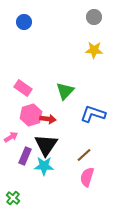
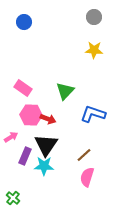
pink hexagon: rotated 20 degrees clockwise
red arrow: rotated 14 degrees clockwise
